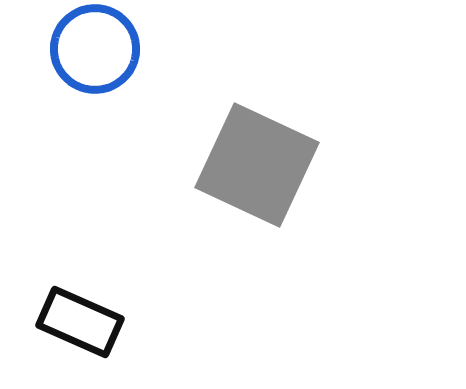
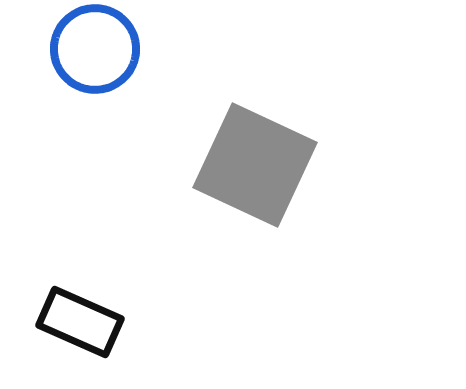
gray square: moved 2 px left
